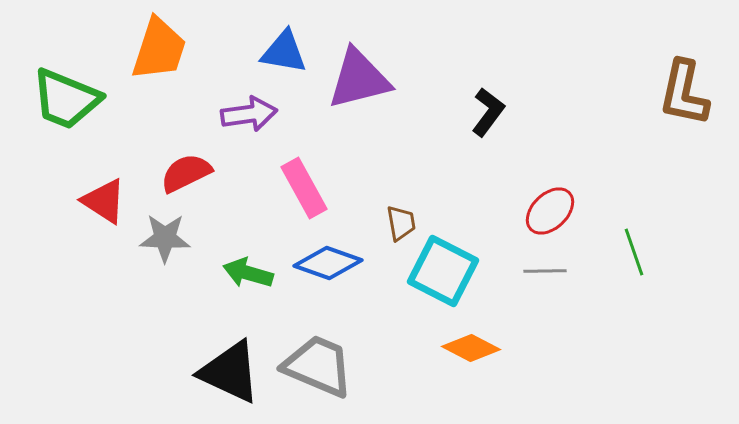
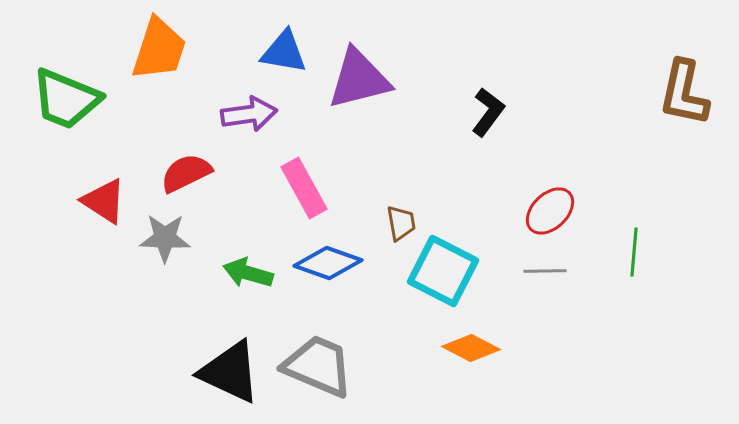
green line: rotated 24 degrees clockwise
